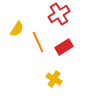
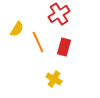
red rectangle: rotated 42 degrees counterclockwise
